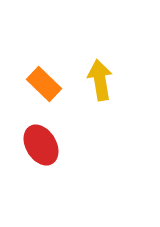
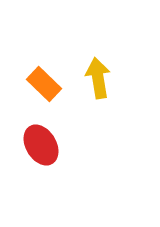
yellow arrow: moved 2 px left, 2 px up
